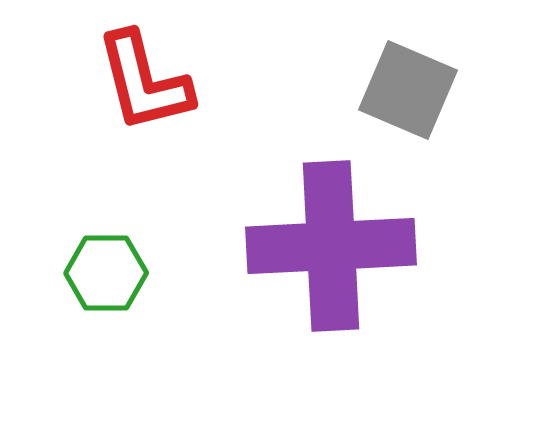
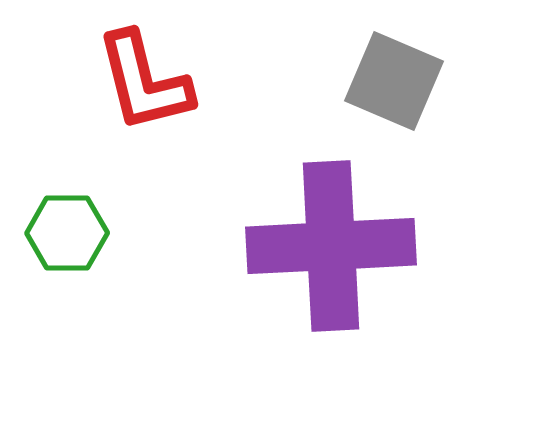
gray square: moved 14 px left, 9 px up
green hexagon: moved 39 px left, 40 px up
